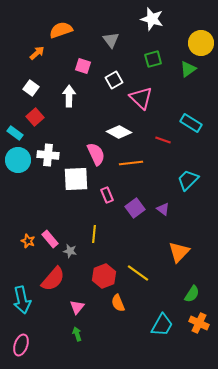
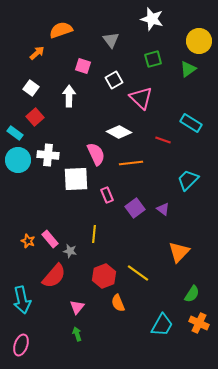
yellow circle at (201, 43): moved 2 px left, 2 px up
red semicircle at (53, 279): moved 1 px right, 3 px up
